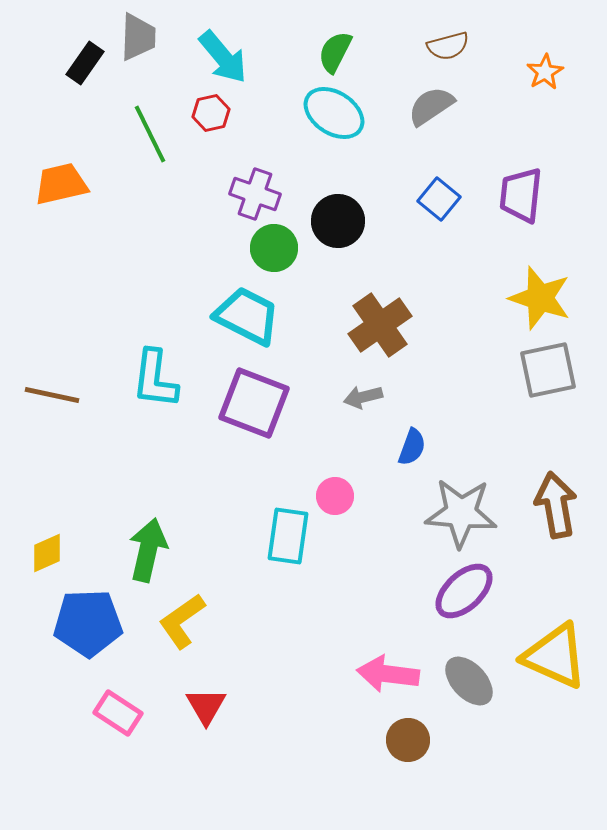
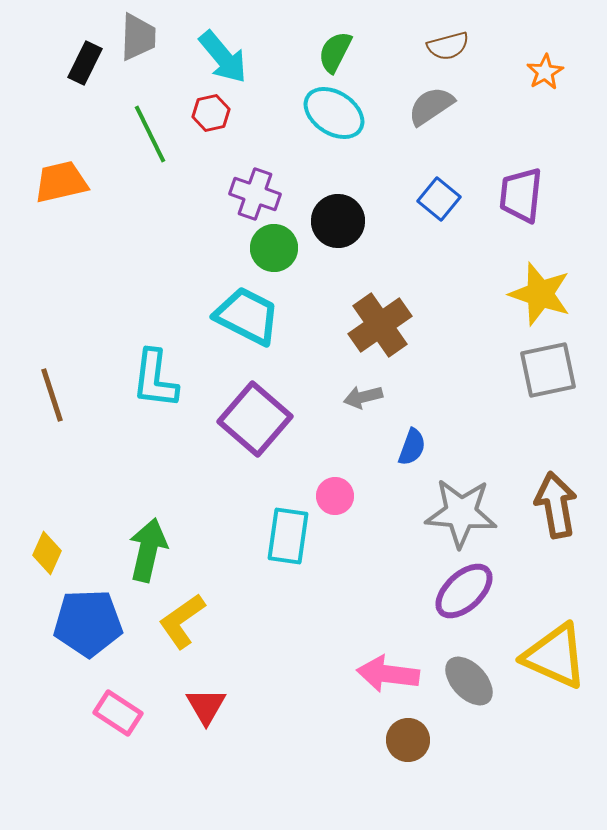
black rectangle: rotated 9 degrees counterclockwise
orange trapezoid: moved 2 px up
yellow star: moved 4 px up
brown line: rotated 60 degrees clockwise
purple square: moved 1 px right, 16 px down; rotated 20 degrees clockwise
yellow diamond: rotated 42 degrees counterclockwise
